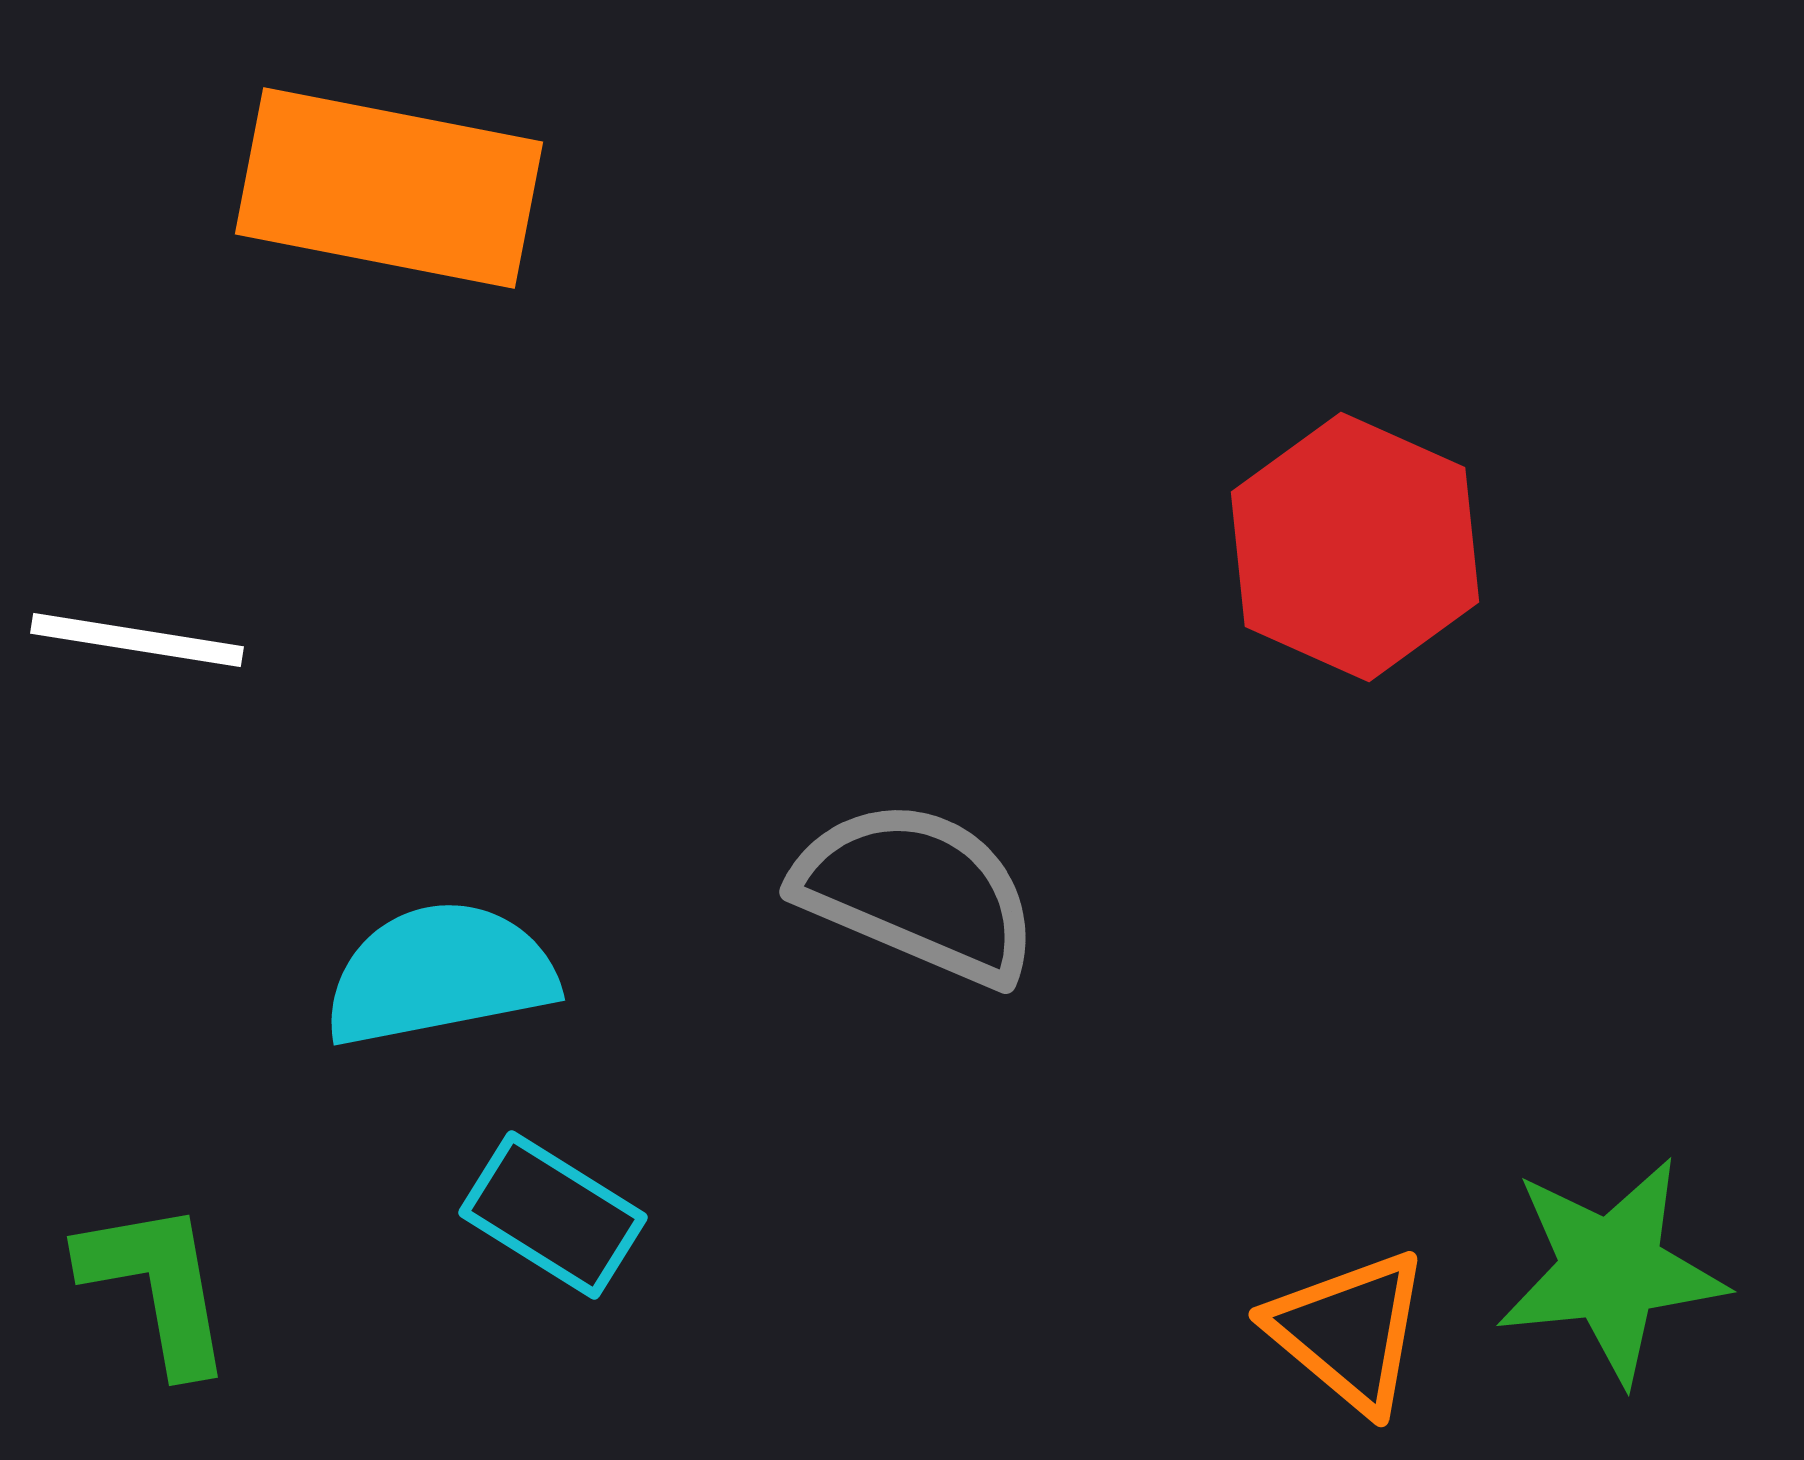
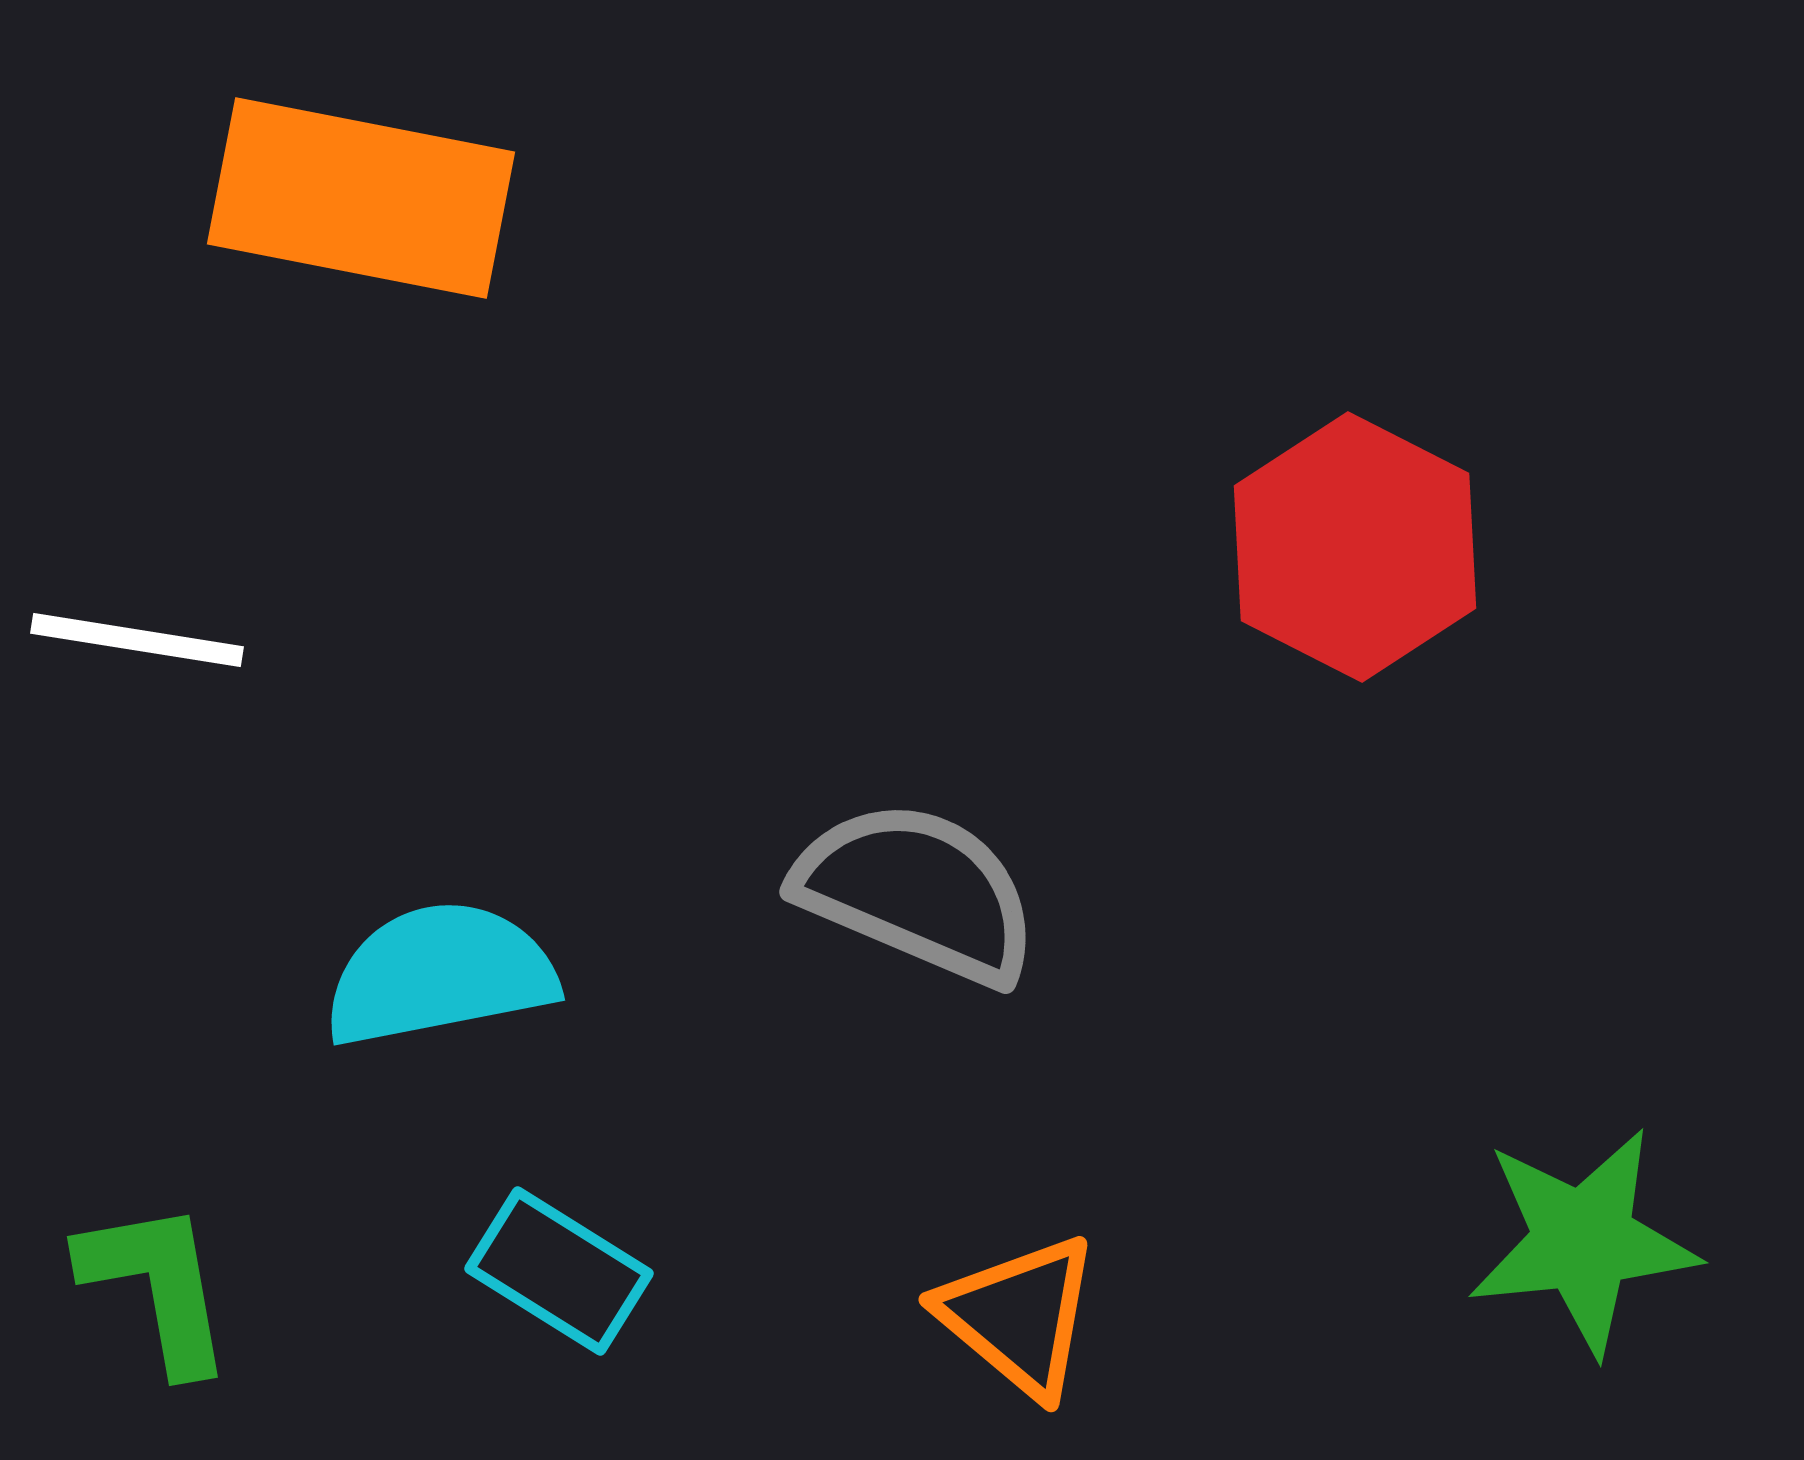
orange rectangle: moved 28 px left, 10 px down
red hexagon: rotated 3 degrees clockwise
cyan rectangle: moved 6 px right, 56 px down
green star: moved 28 px left, 29 px up
orange triangle: moved 330 px left, 15 px up
